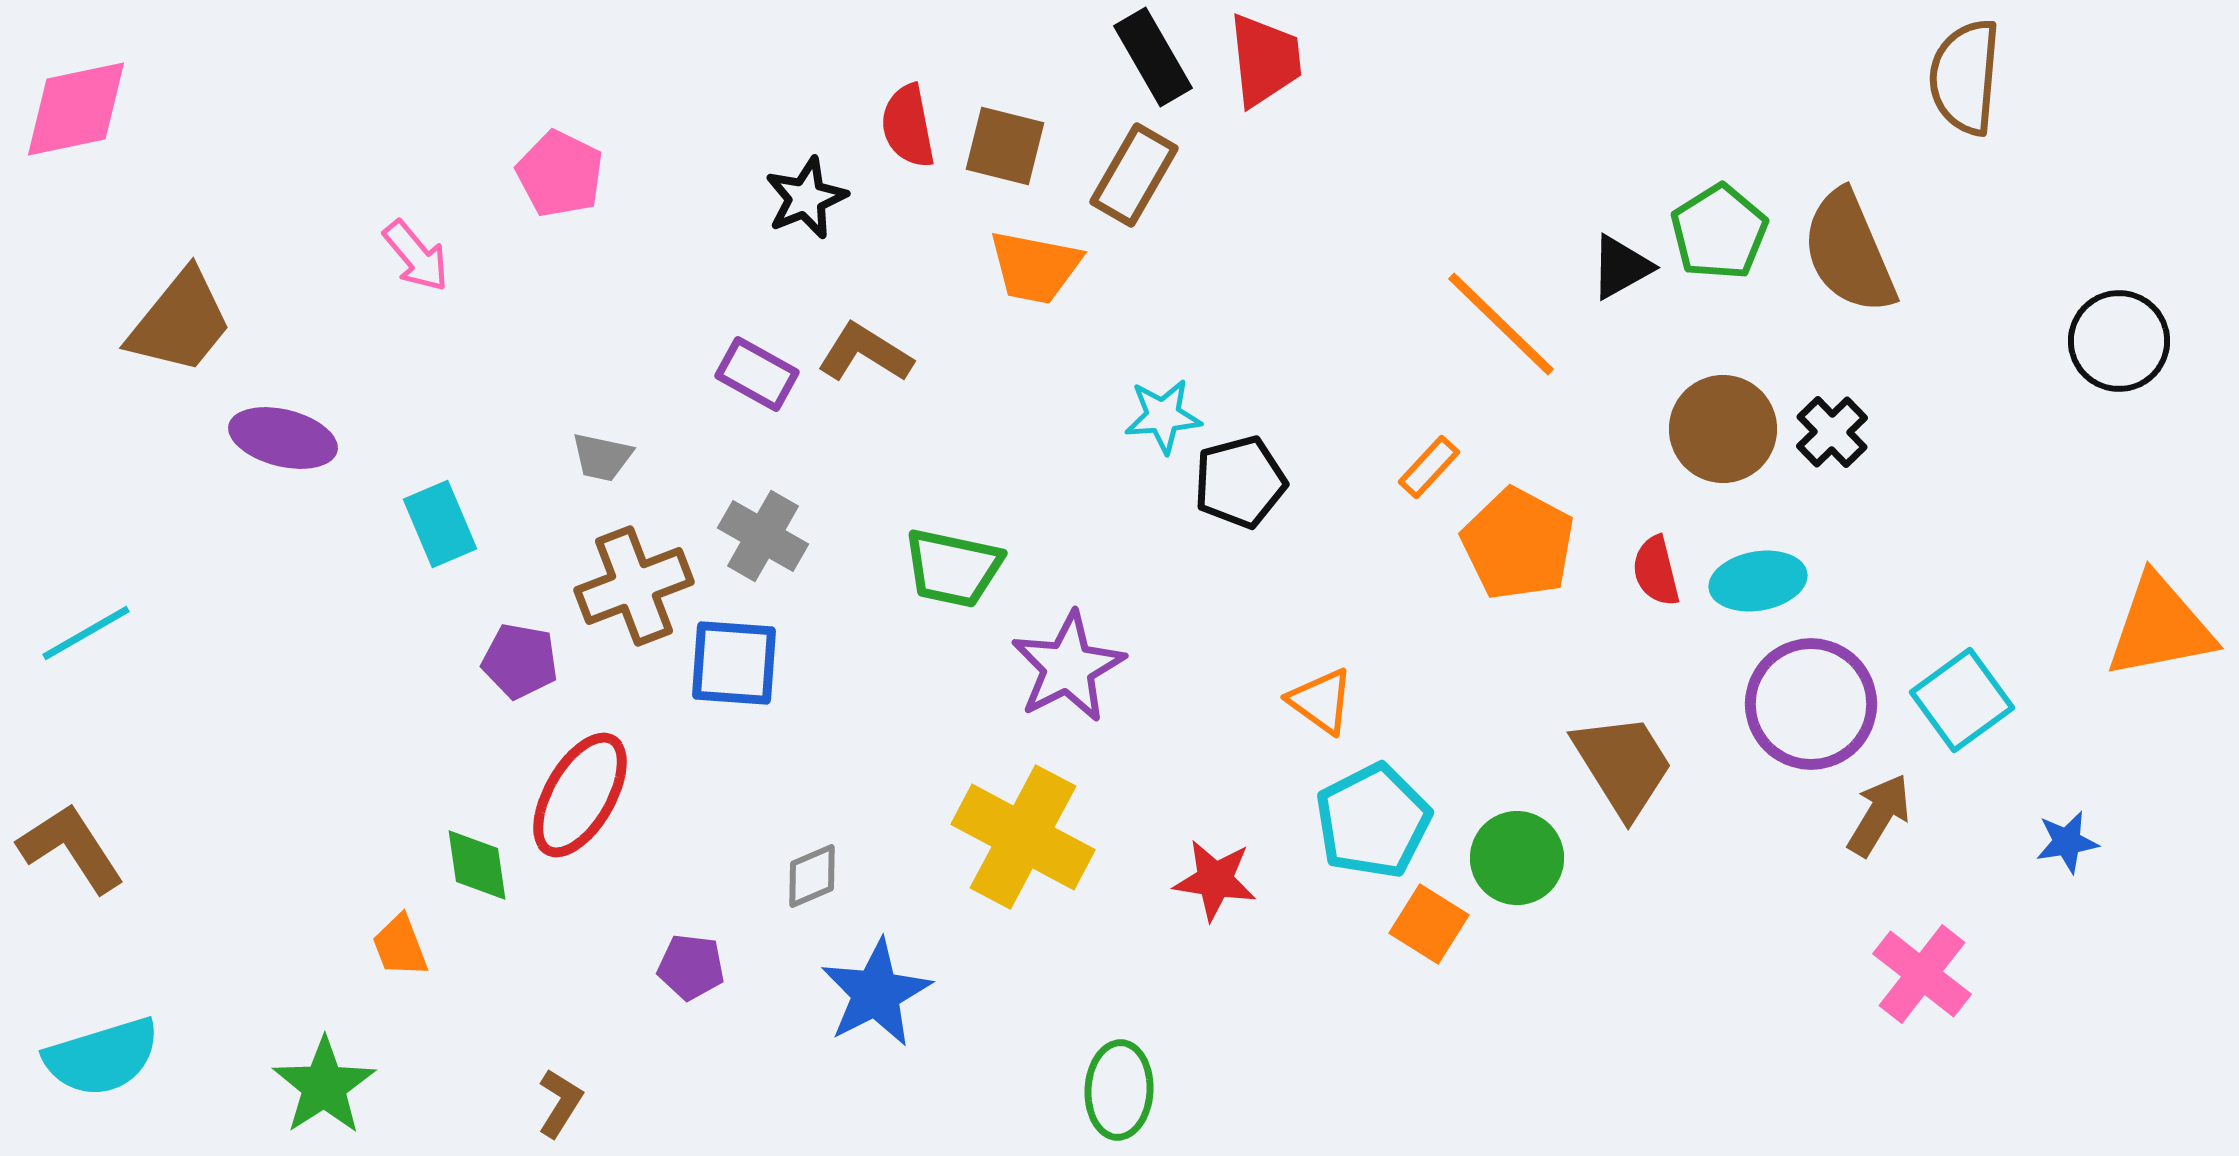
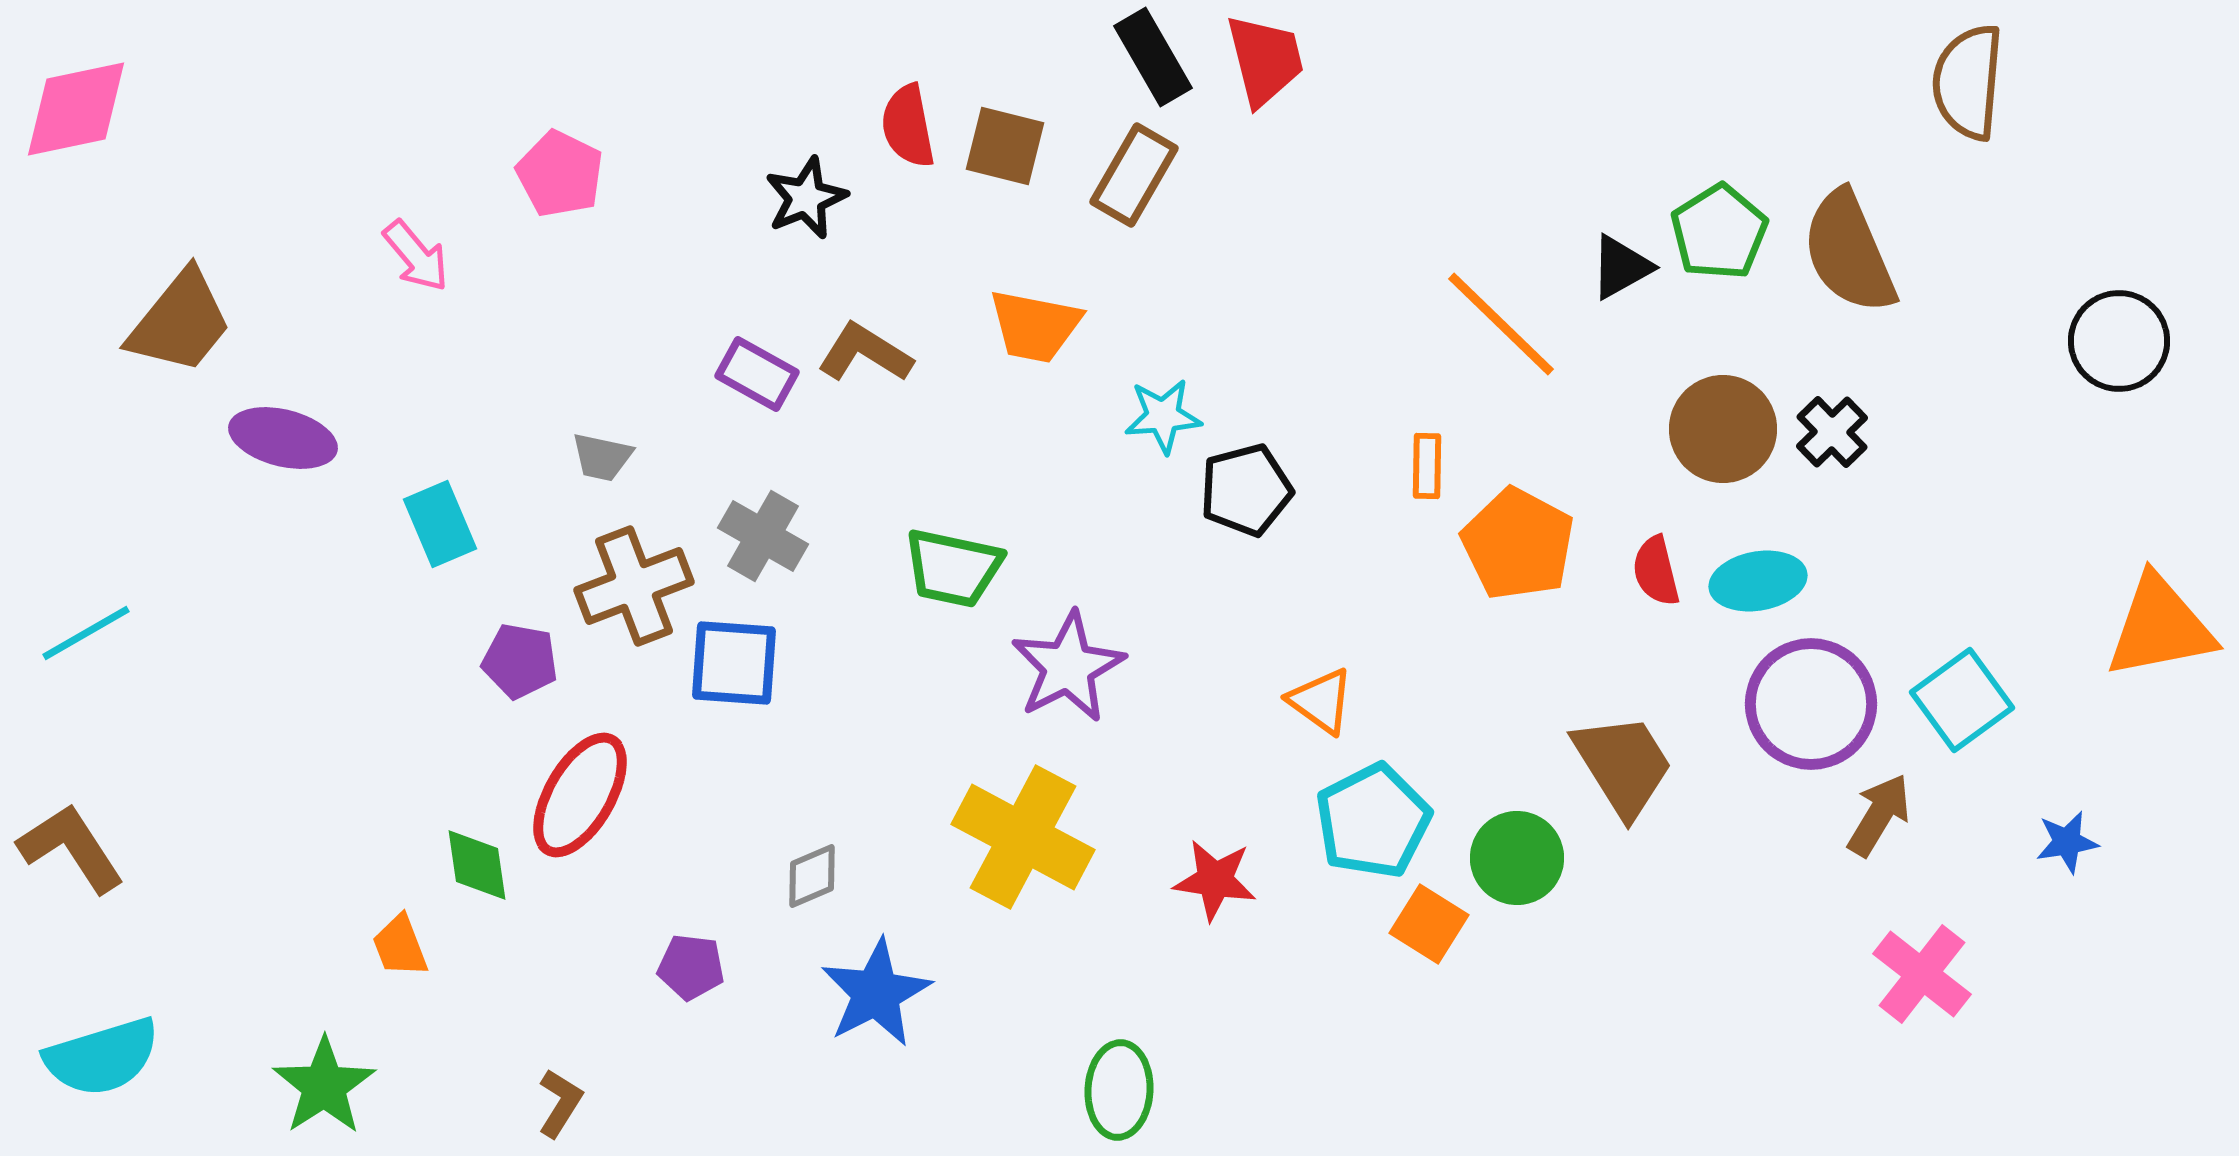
red trapezoid at (1265, 60): rotated 8 degrees counterclockwise
brown semicircle at (1965, 77): moved 3 px right, 5 px down
orange trapezoid at (1035, 267): moved 59 px down
orange rectangle at (1429, 467): moved 2 px left, 1 px up; rotated 42 degrees counterclockwise
black pentagon at (1240, 482): moved 6 px right, 8 px down
